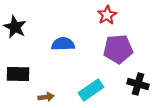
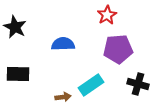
cyan rectangle: moved 5 px up
brown arrow: moved 17 px right
